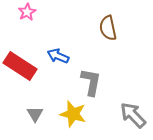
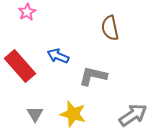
brown semicircle: moved 2 px right
red rectangle: rotated 16 degrees clockwise
gray L-shape: moved 2 px right, 6 px up; rotated 88 degrees counterclockwise
gray arrow: rotated 100 degrees clockwise
